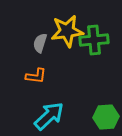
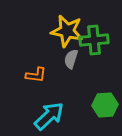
yellow star: rotated 20 degrees clockwise
gray semicircle: moved 31 px right, 16 px down
orange L-shape: moved 1 px up
green hexagon: moved 1 px left, 12 px up
